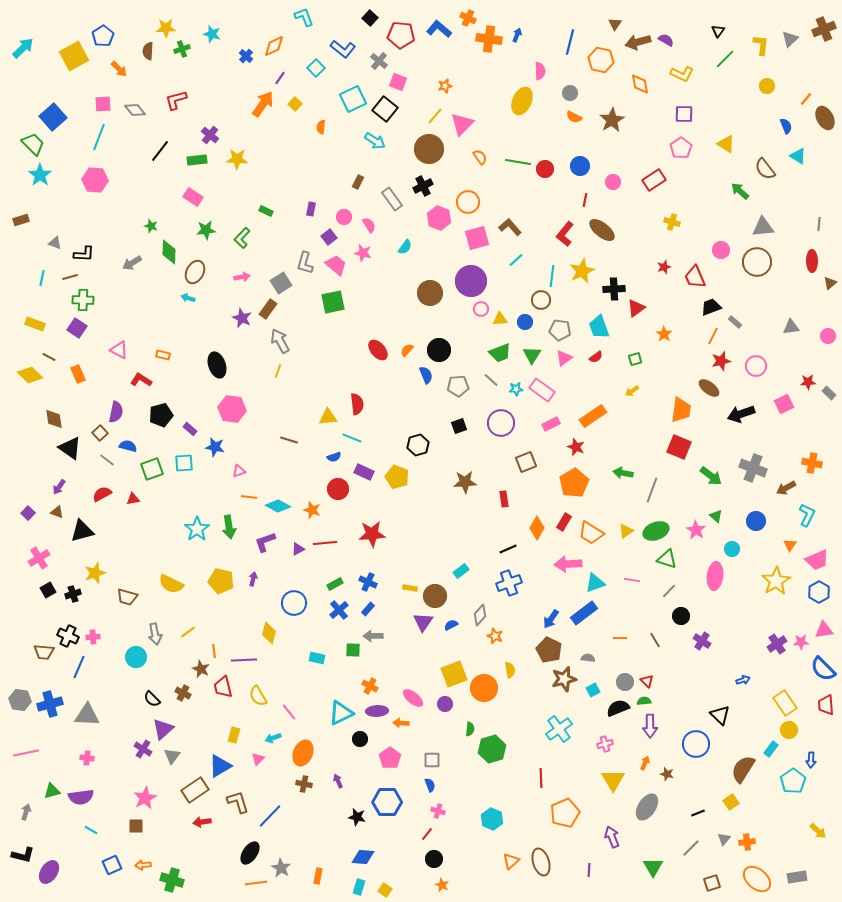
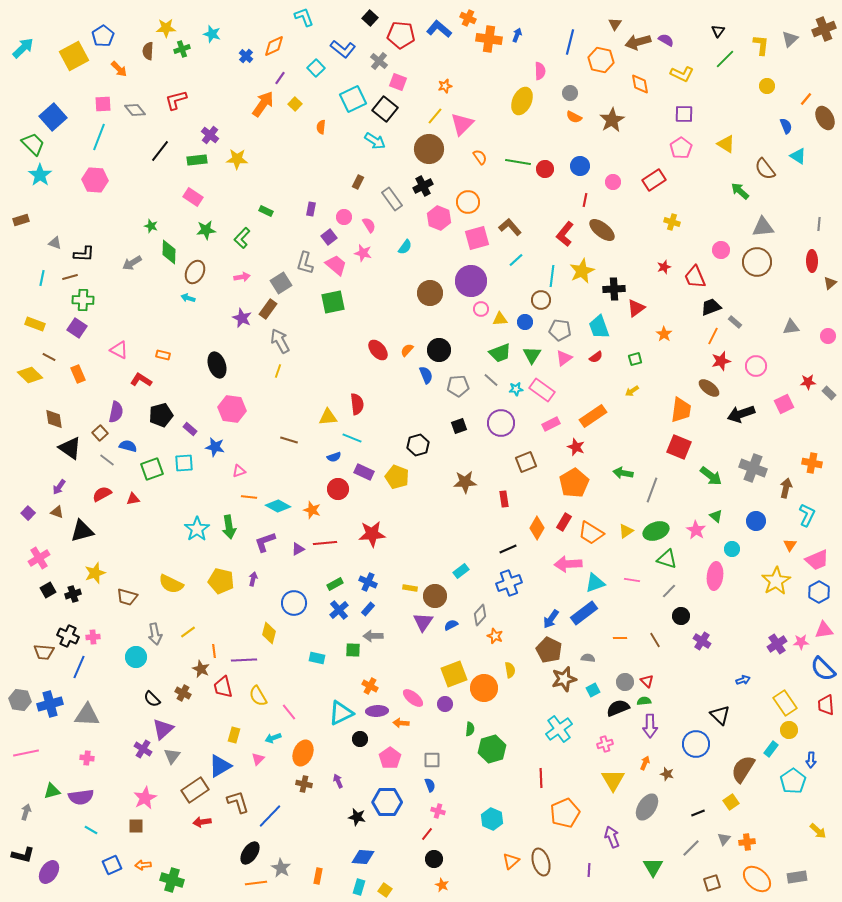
brown arrow at (786, 488): rotated 132 degrees clockwise
